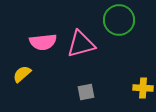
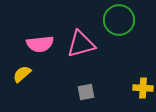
pink semicircle: moved 3 px left, 2 px down
